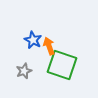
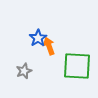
blue star: moved 5 px right, 2 px up; rotated 12 degrees clockwise
green square: moved 15 px right, 1 px down; rotated 16 degrees counterclockwise
